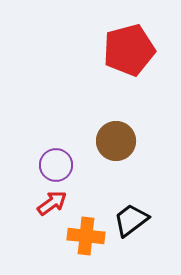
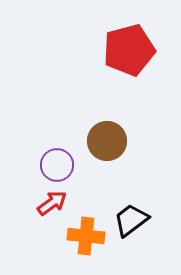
brown circle: moved 9 px left
purple circle: moved 1 px right
